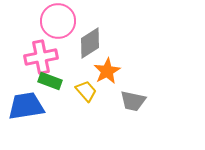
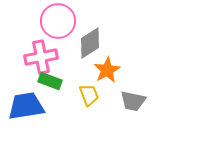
orange star: moved 1 px up
yellow trapezoid: moved 3 px right, 4 px down; rotated 20 degrees clockwise
